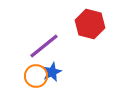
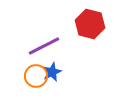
purple line: rotated 12 degrees clockwise
